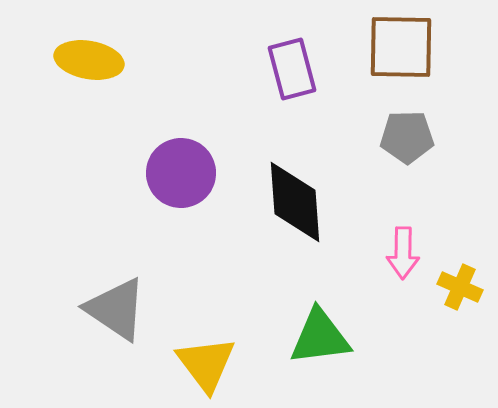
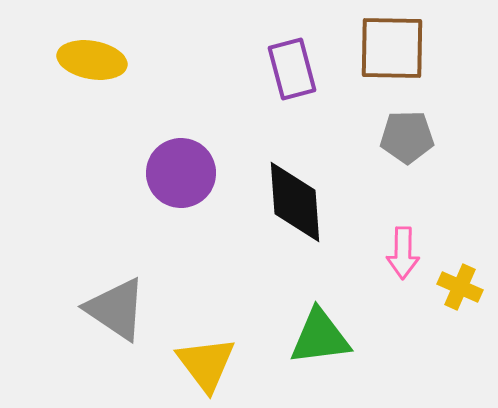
brown square: moved 9 px left, 1 px down
yellow ellipse: moved 3 px right
